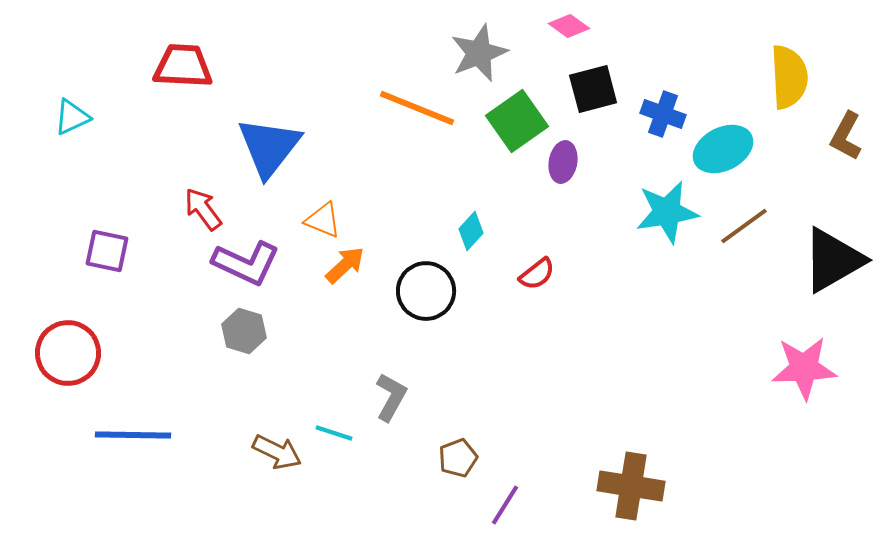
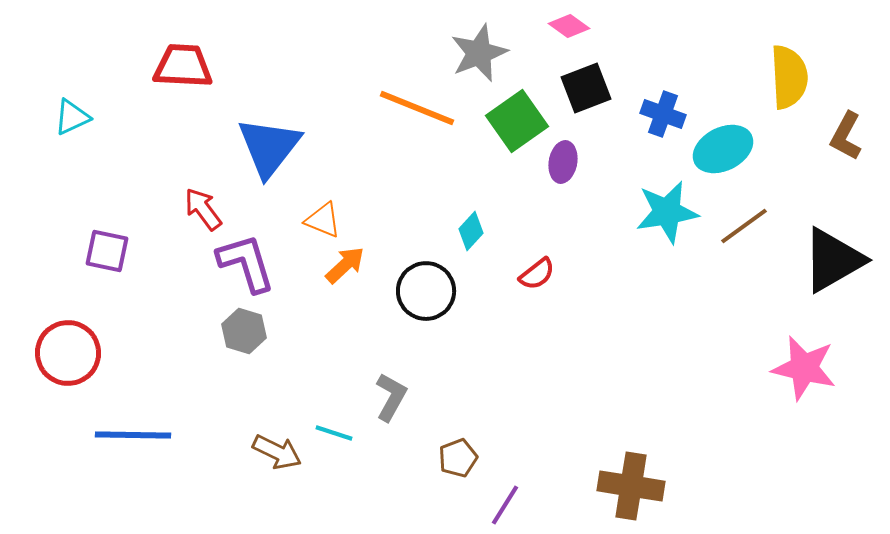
black square: moved 7 px left, 1 px up; rotated 6 degrees counterclockwise
purple L-shape: rotated 132 degrees counterclockwise
pink star: rotated 16 degrees clockwise
